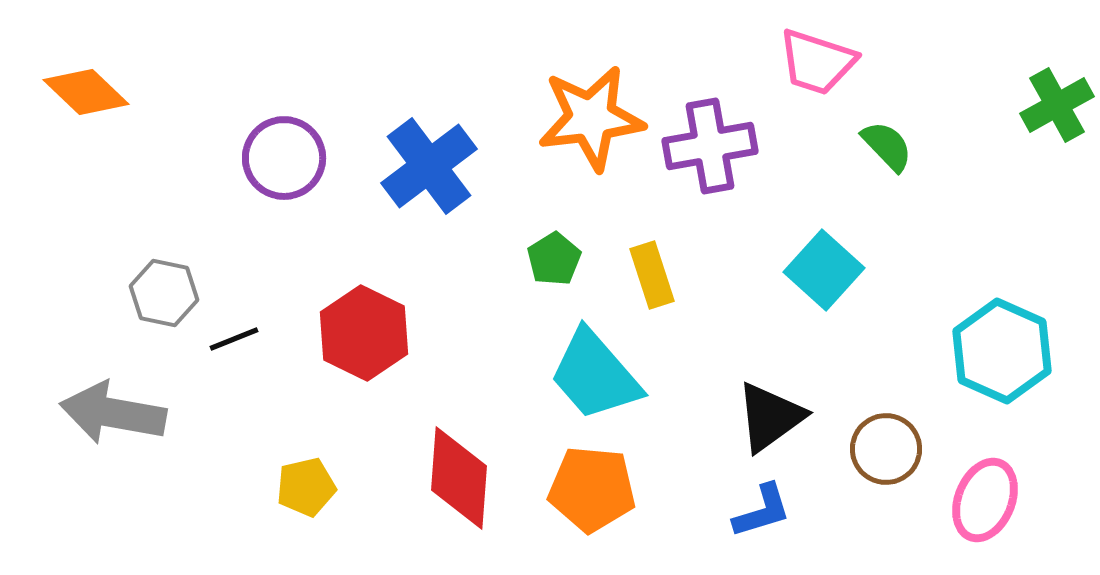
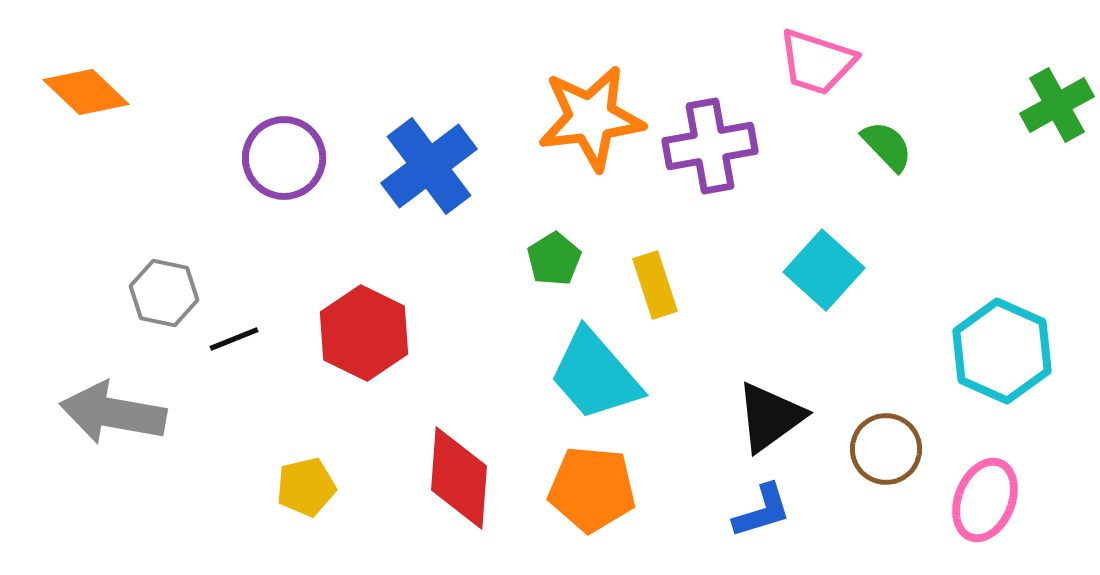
yellow rectangle: moved 3 px right, 10 px down
